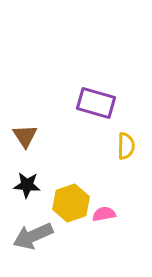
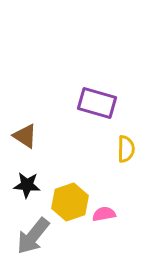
purple rectangle: moved 1 px right
brown triangle: rotated 24 degrees counterclockwise
yellow semicircle: moved 3 px down
yellow hexagon: moved 1 px left, 1 px up
gray arrow: rotated 27 degrees counterclockwise
